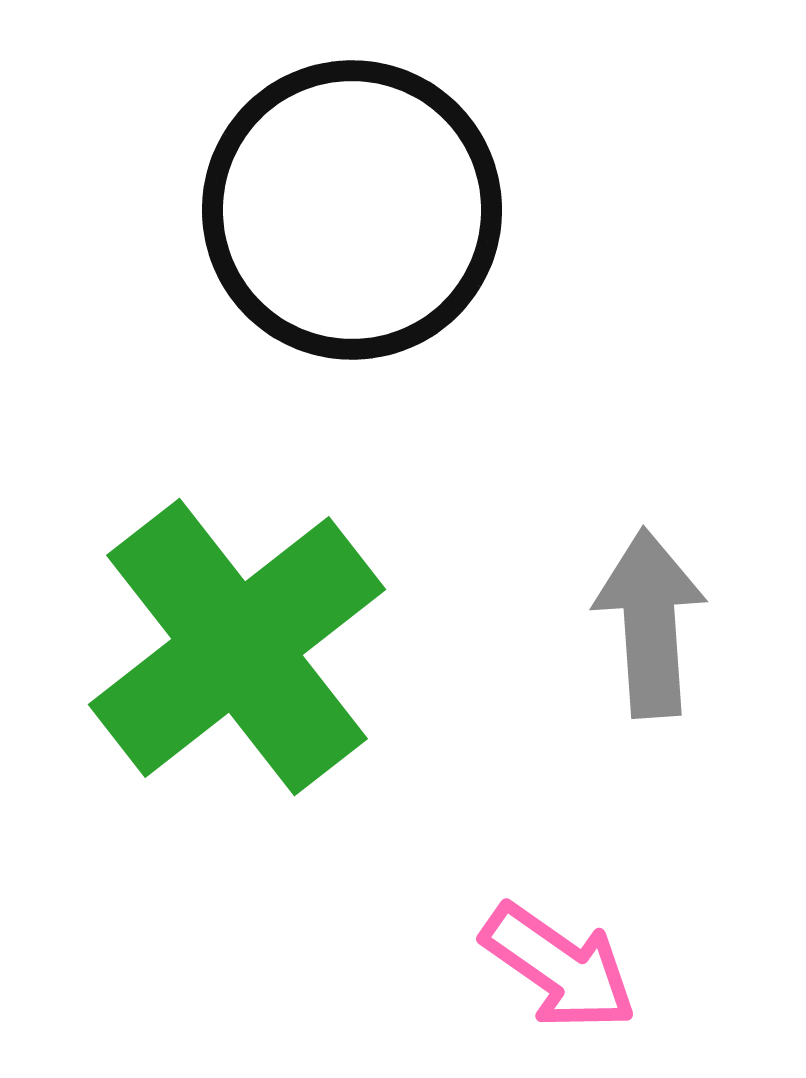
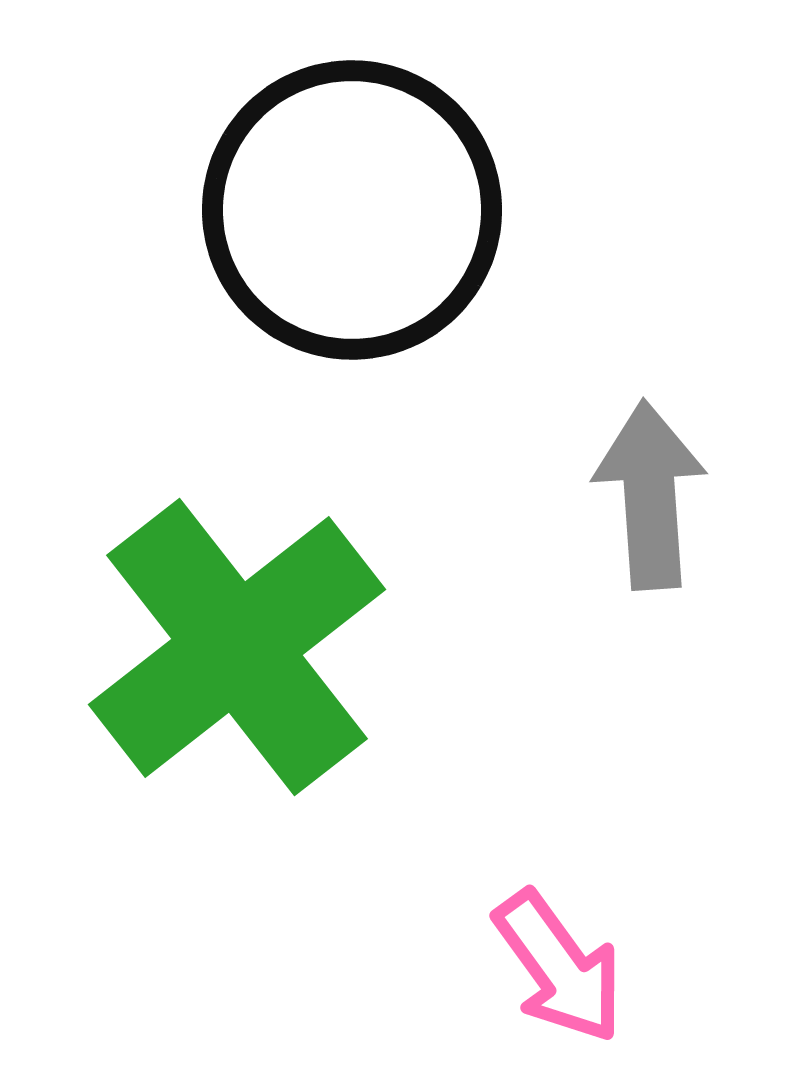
gray arrow: moved 128 px up
pink arrow: rotated 19 degrees clockwise
